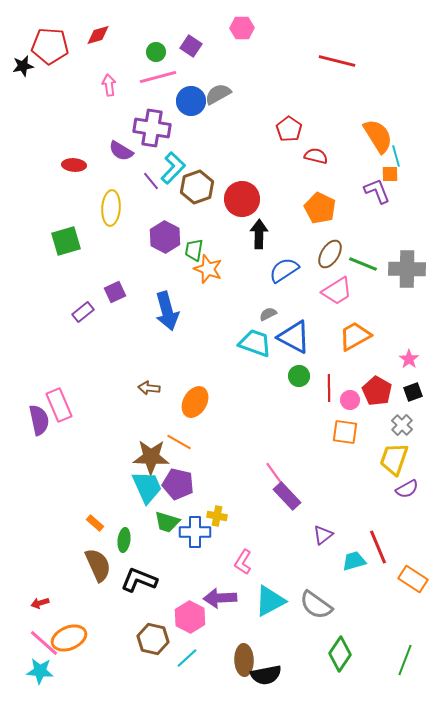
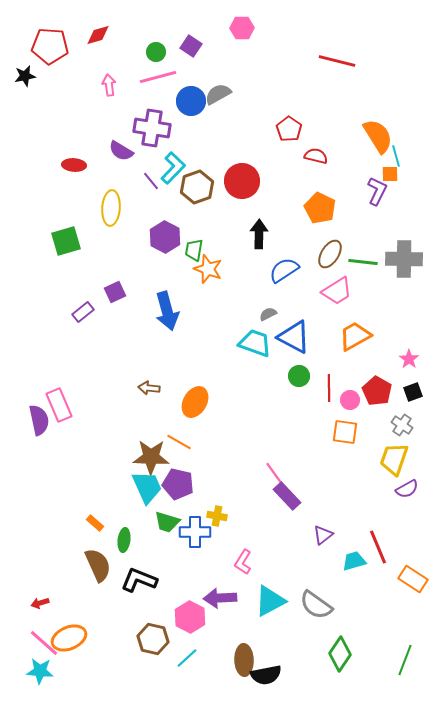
black star at (23, 66): moved 2 px right, 10 px down
purple L-shape at (377, 191): rotated 48 degrees clockwise
red circle at (242, 199): moved 18 px up
green line at (363, 264): moved 2 px up; rotated 16 degrees counterclockwise
gray cross at (407, 269): moved 3 px left, 10 px up
gray cross at (402, 425): rotated 10 degrees counterclockwise
